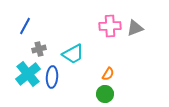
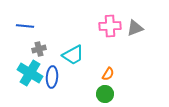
blue line: rotated 66 degrees clockwise
cyan trapezoid: moved 1 px down
cyan cross: moved 2 px right, 1 px up; rotated 20 degrees counterclockwise
